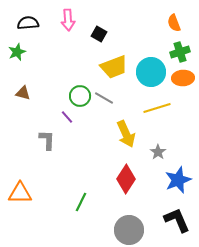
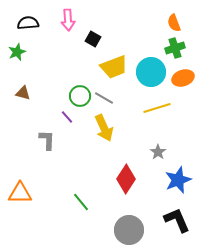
black square: moved 6 px left, 5 px down
green cross: moved 5 px left, 4 px up
orange ellipse: rotated 15 degrees counterclockwise
yellow arrow: moved 22 px left, 6 px up
green line: rotated 66 degrees counterclockwise
